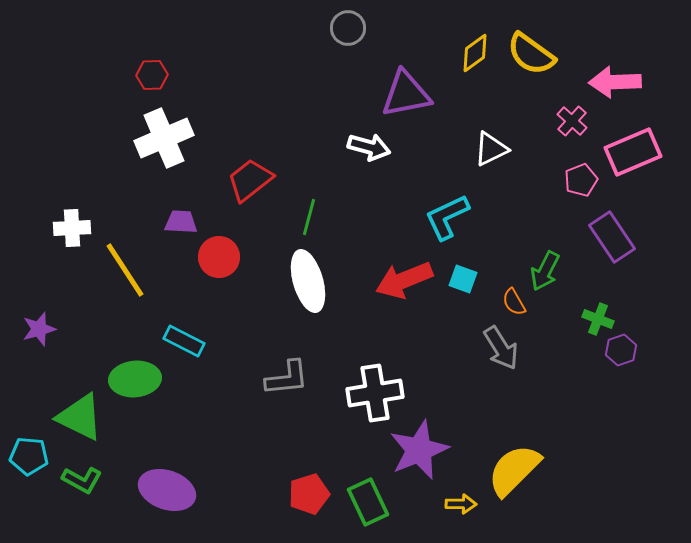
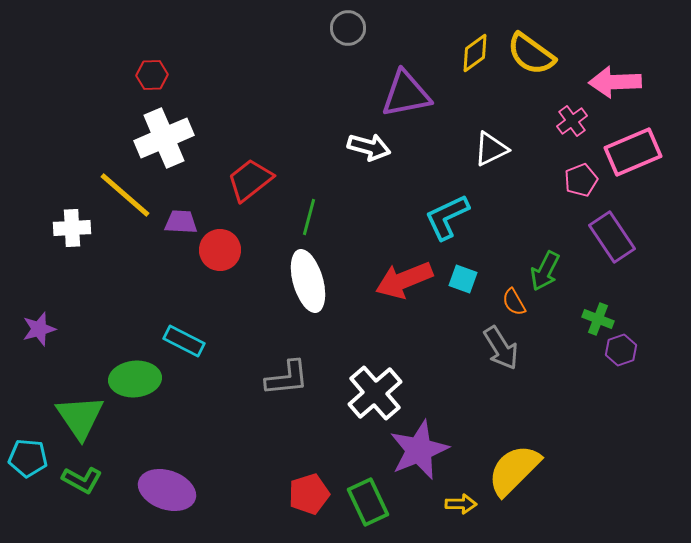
pink cross at (572, 121): rotated 12 degrees clockwise
red circle at (219, 257): moved 1 px right, 7 px up
yellow line at (125, 270): moved 75 px up; rotated 16 degrees counterclockwise
white cross at (375, 393): rotated 32 degrees counterclockwise
green triangle at (80, 417): rotated 30 degrees clockwise
cyan pentagon at (29, 456): moved 1 px left, 2 px down
